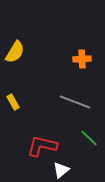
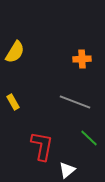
red L-shape: rotated 88 degrees clockwise
white triangle: moved 6 px right
